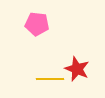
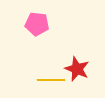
yellow line: moved 1 px right, 1 px down
